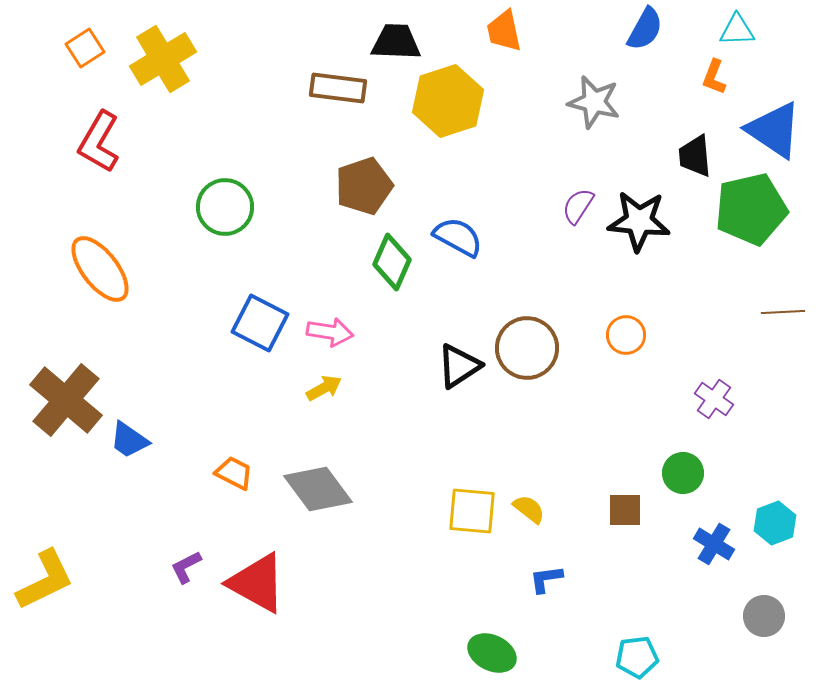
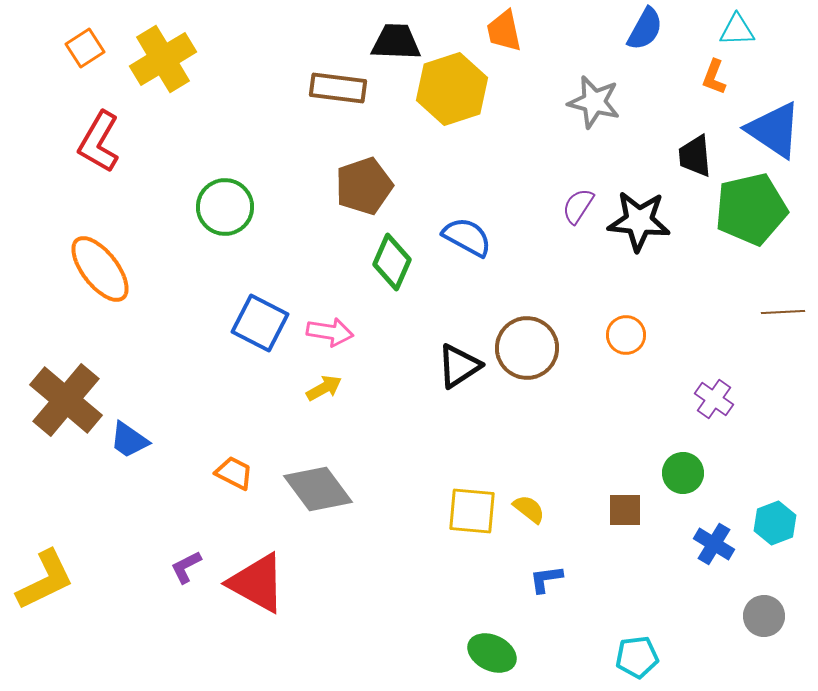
yellow hexagon at (448, 101): moved 4 px right, 12 px up
blue semicircle at (458, 237): moved 9 px right
